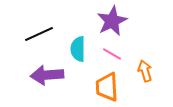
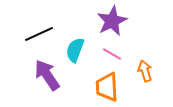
cyan semicircle: moved 3 px left, 1 px down; rotated 20 degrees clockwise
purple arrow: rotated 60 degrees clockwise
